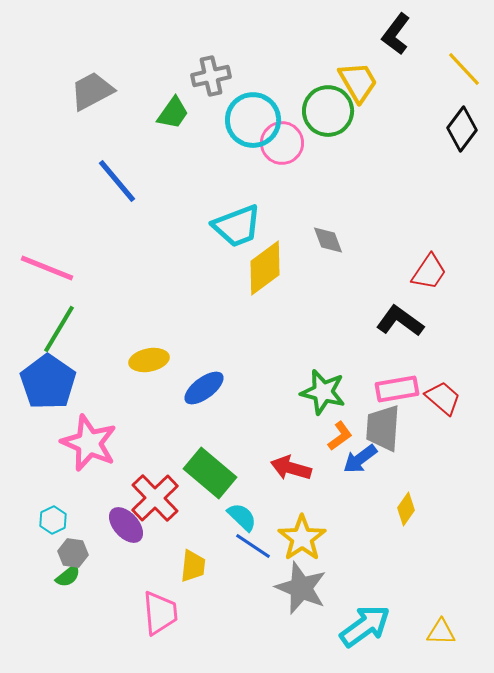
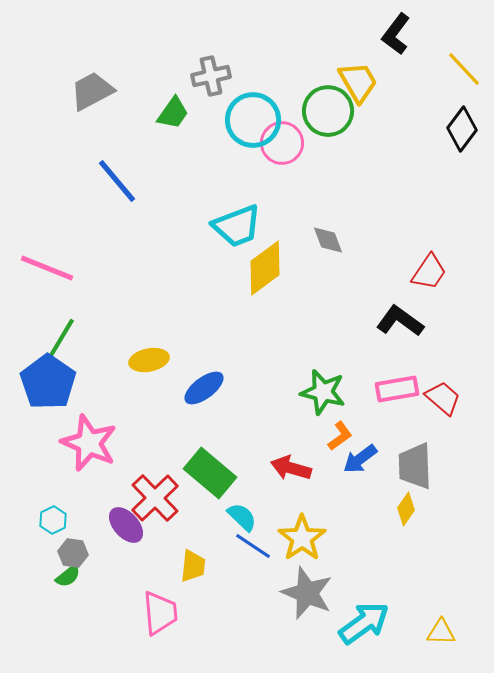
green line at (59, 329): moved 13 px down
gray trapezoid at (383, 428): moved 32 px right, 38 px down; rotated 6 degrees counterclockwise
gray star at (301, 588): moved 6 px right, 5 px down
cyan arrow at (365, 626): moved 1 px left, 3 px up
